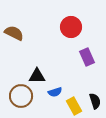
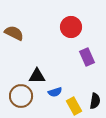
black semicircle: rotated 28 degrees clockwise
